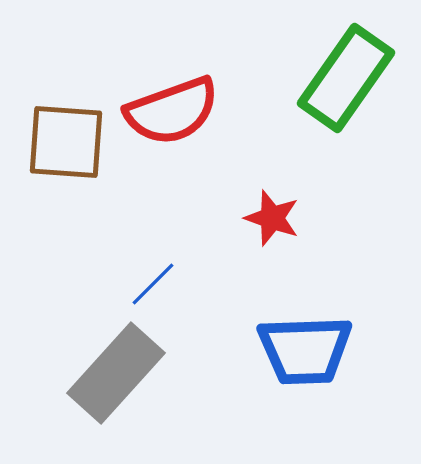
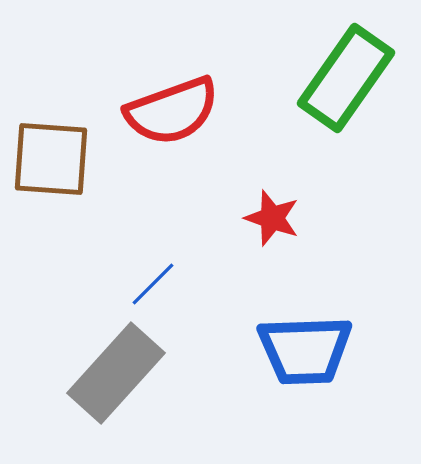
brown square: moved 15 px left, 17 px down
